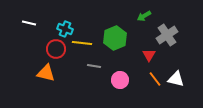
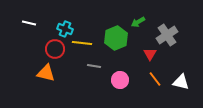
green arrow: moved 6 px left, 6 px down
green hexagon: moved 1 px right
red circle: moved 1 px left
red triangle: moved 1 px right, 1 px up
white triangle: moved 5 px right, 3 px down
